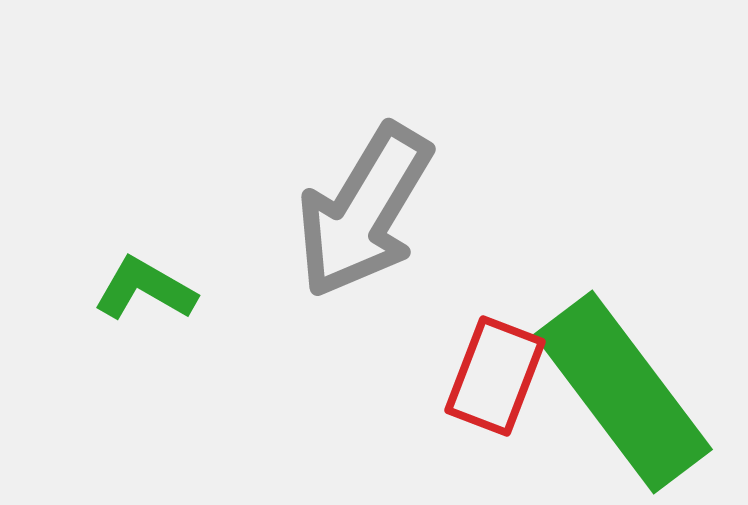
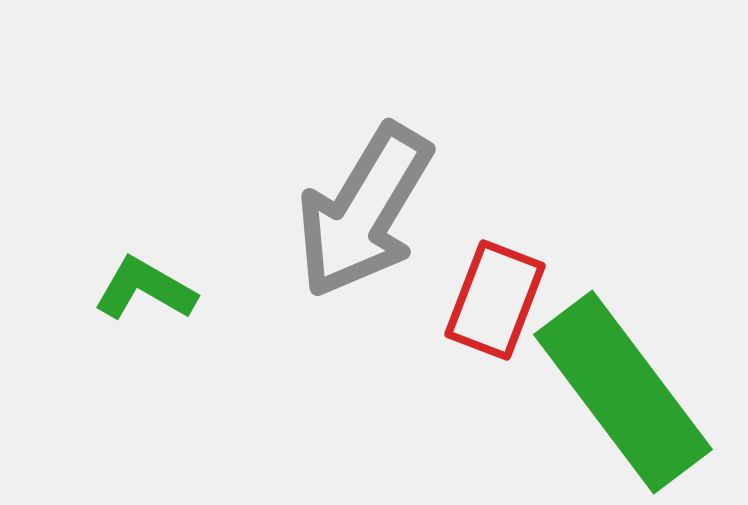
red rectangle: moved 76 px up
